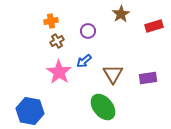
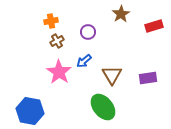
purple circle: moved 1 px down
brown triangle: moved 1 px left, 1 px down
